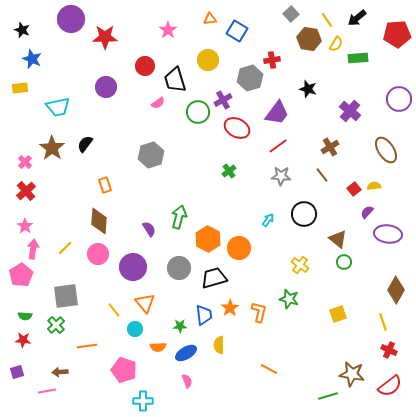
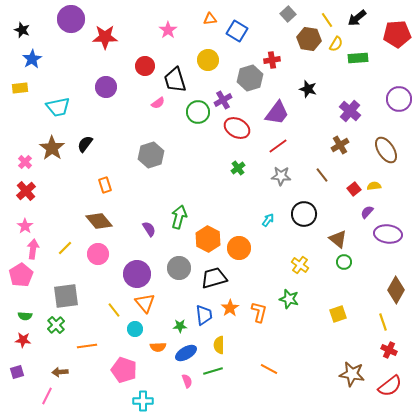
gray square at (291, 14): moved 3 px left
blue star at (32, 59): rotated 18 degrees clockwise
brown cross at (330, 147): moved 10 px right, 2 px up
green cross at (229, 171): moved 9 px right, 3 px up
brown diamond at (99, 221): rotated 44 degrees counterclockwise
purple circle at (133, 267): moved 4 px right, 7 px down
pink line at (47, 391): moved 5 px down; rotated 54 degrees counterclockwise
green line at (328, 396): moved 115 px left, 25 px up
